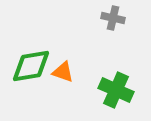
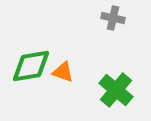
green cross: rotated 16 degrees clockwise
